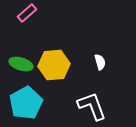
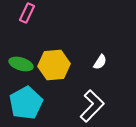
pink rectangle: rotated 24 degrees counterclockwise
white semicircle: rotated 49 degrees clockwise
white L-shape: rotated 64 degrees clockwise
